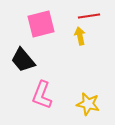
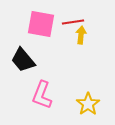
red line: moved 16 px left, 6 px down
pink square: rotated 24 degrees clockwise
yellow arrow: moved 1 px right, 1 px up; rotated 18 degrees clockwise
yellow star: rotated 25 degrees clockwise
